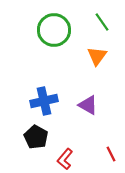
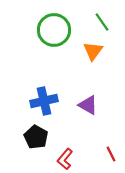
orange triangle: moved 4 px left, 5 px up
